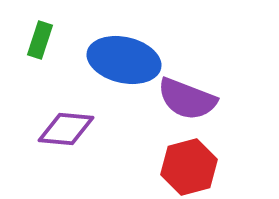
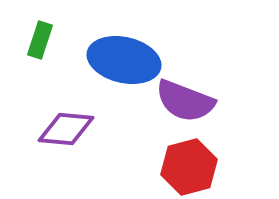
purple semicircle: moved 2 px left, 2 px down
